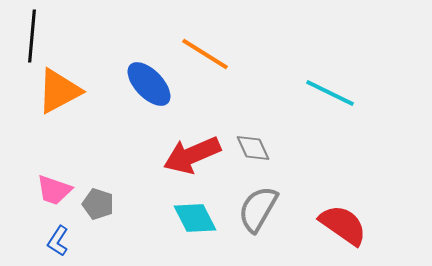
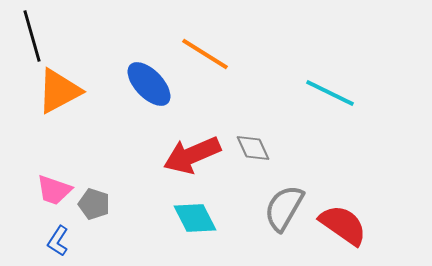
black line: rotated 21 degrees counterclockwise
gray pentagon: moved 4 px left
gray semicircle: moved 26 px right, 1 px up
